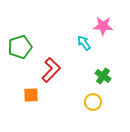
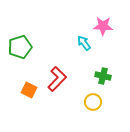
red L-shape: moved 6 px right, 9 px down
green cross: rotated 21 degrees counterclockwise
orange square: moved 2 px left, 5 px up; rotated 28 degrees clockwise
